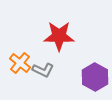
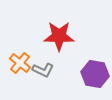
purple hexagon: moved 3 px up; rotated 20 degrees counterclockwise
